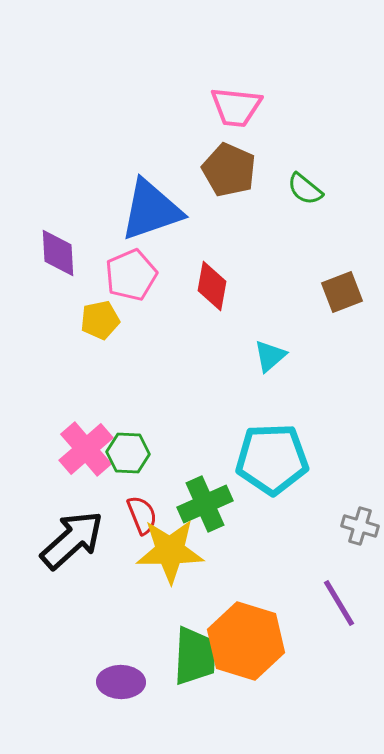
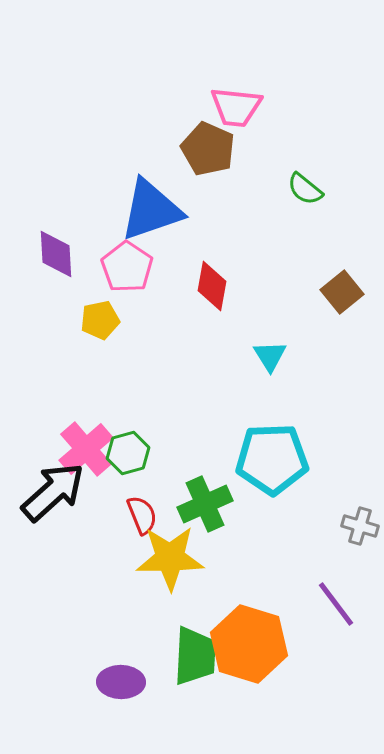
brown pentagon: moved 21 px left, 21 px up
purple diamond: moved 2 px left, 1 px down
pink pentagon: moved 4 px left, 8 px up; rotated 15 degrees counterclockwise
brown square: rotated 18 degrees counterclockwise
cyan triangle: rotated 21 degrees counterclockwise
green hexagon: rotated 18 degrees counterclockwise
black arrow: moved 19 px left, 48 px up
yellow star: moved 7 px down
purple line: moved 3 px left, 1 px down; rotated 6 degrees counterclockwise
orange hexagon: moved 3 px right, 3 px down
